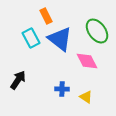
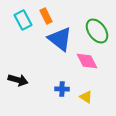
cyan rectangle: moved 8 px left, 18 px up
black arrow: rotated 72 degrees clockwise
